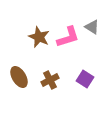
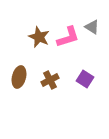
brown ellipse: rotated 45 degrees clockwise
